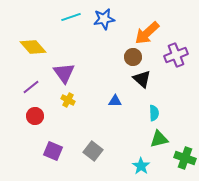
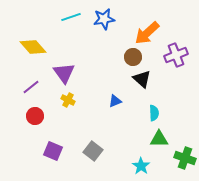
blue triangle: rotated 24 degrees counterclockwise
green triangle: rotated 12 degrees clockwise
